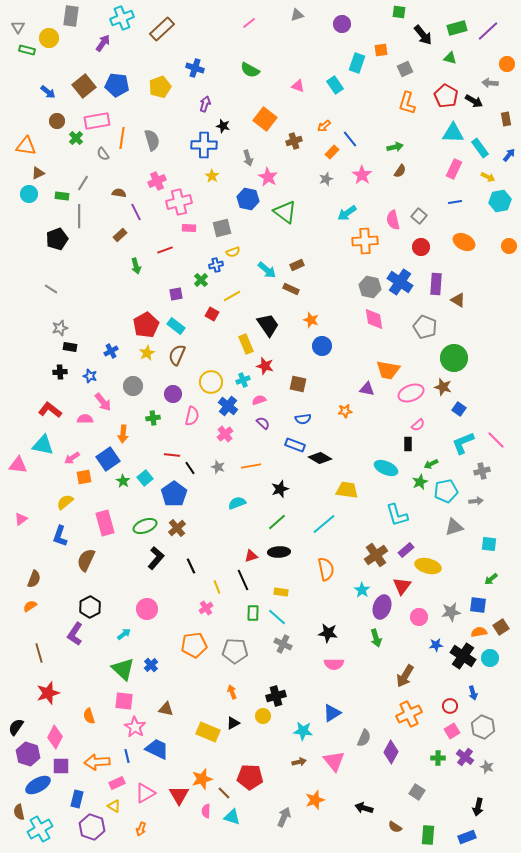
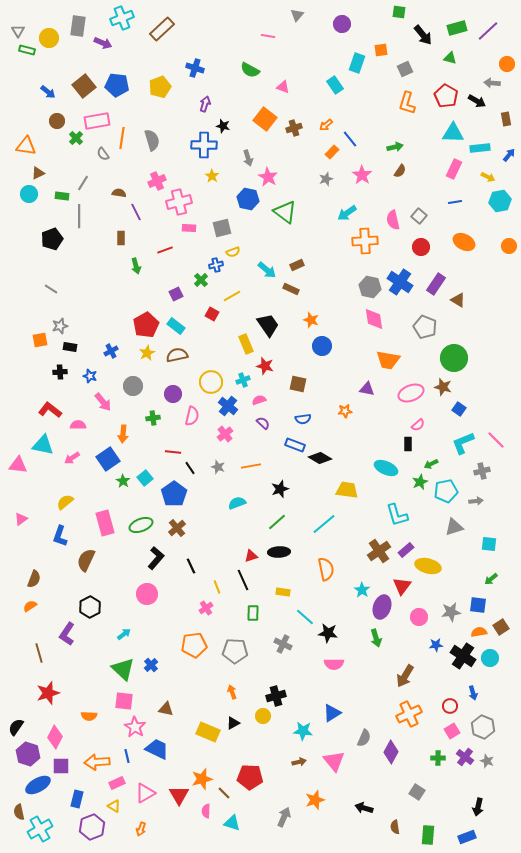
gray triangle at (297, 15): rotated 32 degrees counterclockwise
gray rectangle at (71, 16): moved 7 px right, 10 px down
pink line at (249, 23): moved 19 px right, 13 px down; rotated 48 degrees clockwise
gray triangle at (18, 27): moved 4 px down
purple arrow at (103, 43): rotated 78 degrees clockwise
gray arrow at (490, 83): moved 2 px right
pink triangle at (298, 86): moved 15 px left, 1 px down
black arrow at (474, 101): moved 3 px right
orange arrow at (324, 126): moved 2 px right, 1 px up
brown cross at (294, 141): moved 13 px up
cyan rectangle at (480, 148): rotated 60 degrees counterclockwise
brown rectangle at (120, 235): moved 1 px right, 3 px down; rotated 48 degrees counterclockwise
black pentagon at (57, 239): moved 5 px left
purple rectangle at (436, 284): rotated 30 degrees clockwise
purple square at (176, 294): rotated 16 degrees counterclockwise
gray star at (60, 328): moved 2 px up
brown semicircle at (177, 355): rotated 55 degrees clockwise
orange trapezoid at (388, 370): moved 10 px up
pink semicircle at (85, 419): moved 7 px left, 6 px down
red line at (172, 455): moved 1 px right, 3 px up
orange square at (84, 477): moved 44 px left, 137 px up
green ellipse at (145, 526): moved 4 px left, 1 px up
brown cross at (376, 555): moved 3 px right, 4 px up
yellow rectangle at (281, 592): moved 2 px right
pink circle at (147, 609): moved 15 px up
cyan line at (277, 617): moved 28 px right
purple L-shape at (75, 634): moved 8 px left
orange semicircle at (89, 716): rotated 70 degrees counterclockwise
gray star at (487, 767): moved 6 px up
cyan triangle at (232, 817): moved 6 px down
purple hexagon at (92, 827): rotated 20 degrees clockwise
brown semicircle at (395, 827): rotated 48 degrees clockwise
